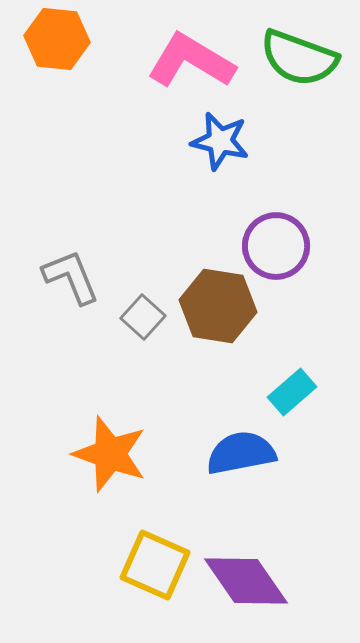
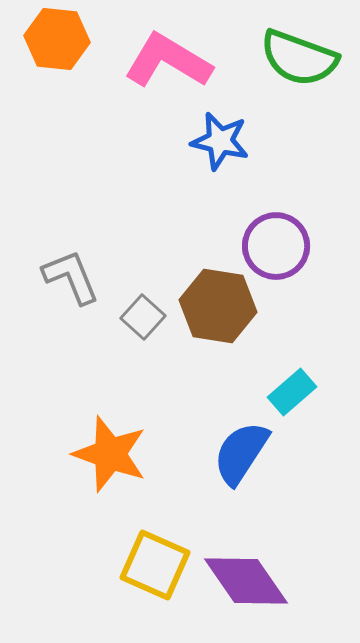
pink L-shape: moved 23 px left
blue semicircle: rotated 46 degrees counterclockwise
